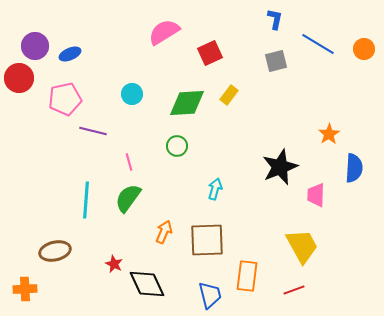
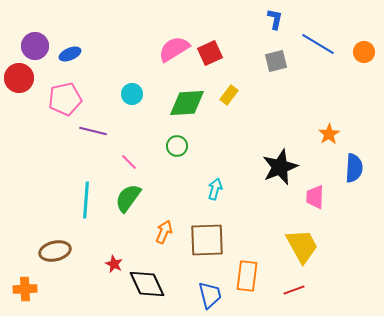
pink semicircle: moved 10 px right, 17 px down
orange circle: moved 3 px down
pink line: rotated 30 degrees counterclockwise
pink trapezoid: moved 1 px left, 2 px down
